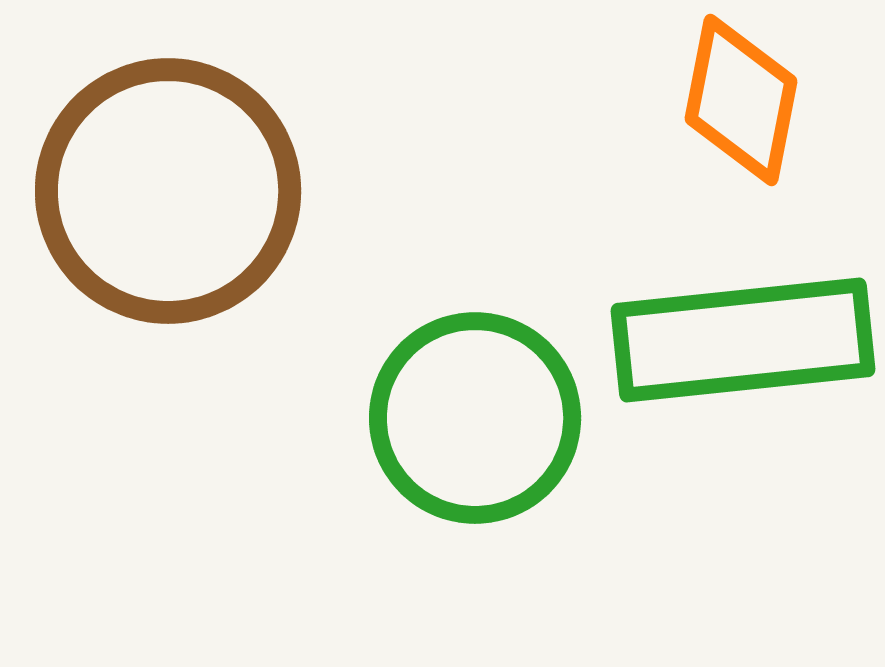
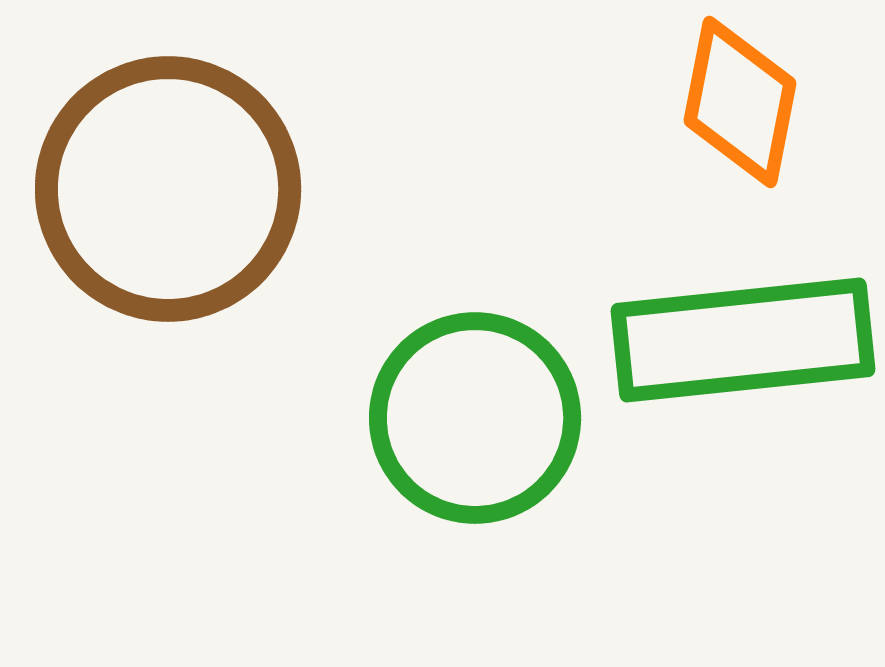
orange diamond: moved 1 px left, 2 px down
brown circle: moved 2 px up
